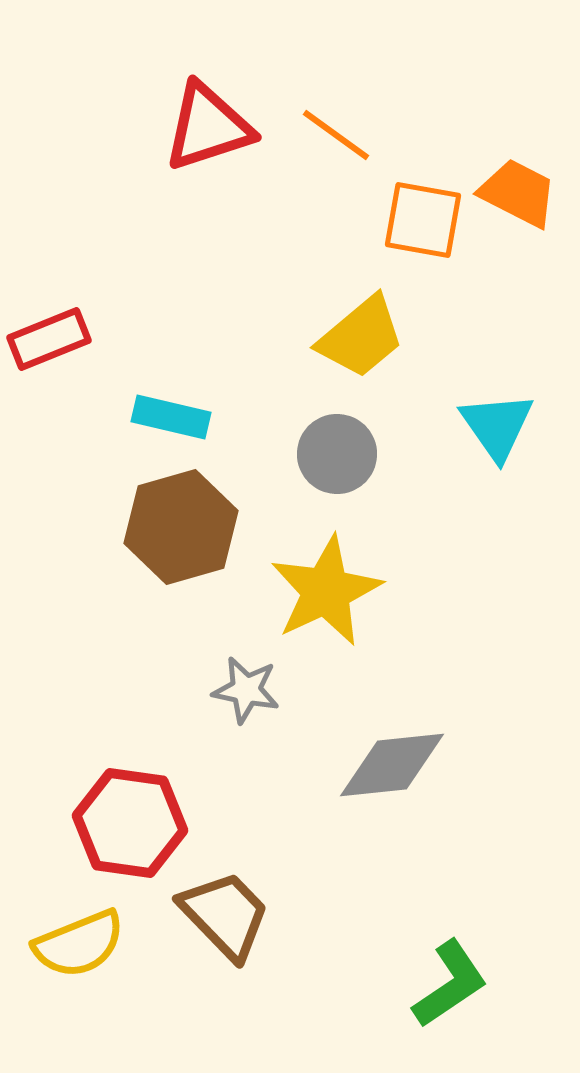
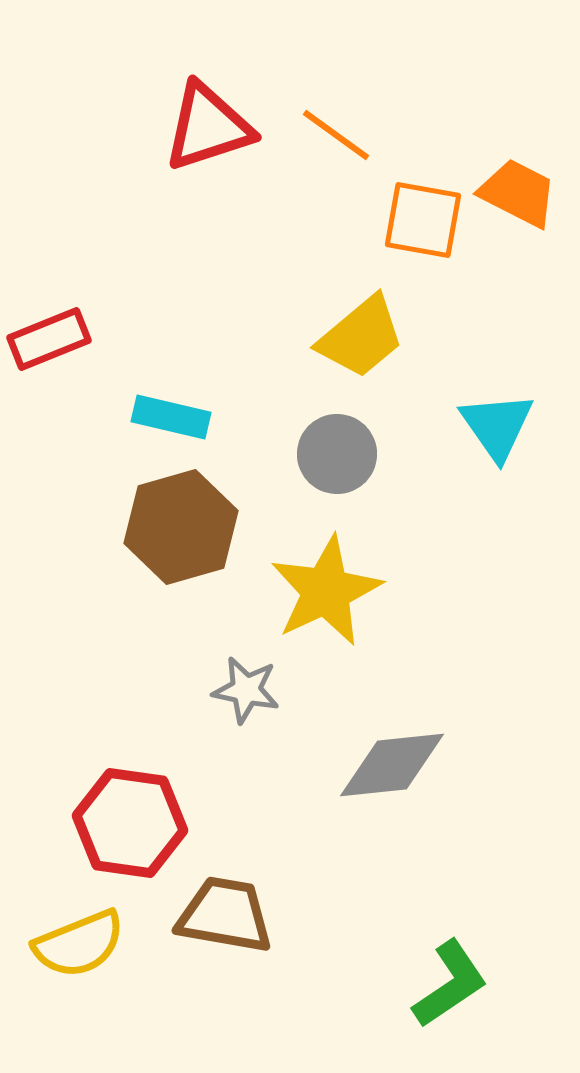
brown trapezoid: rotated 36 degrees counterclockwise
